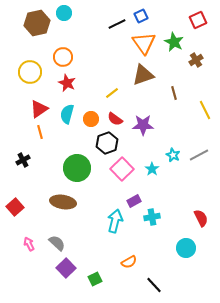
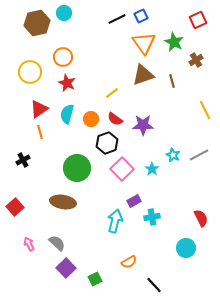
black line at (117, 24): moved 5 px up
brown line at (174, 93): moved 2 px left, 12 px up
